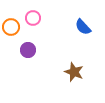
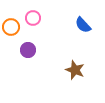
blue semicircle: moved 2 px up
brown star: moved 1 px right, 2 px up
